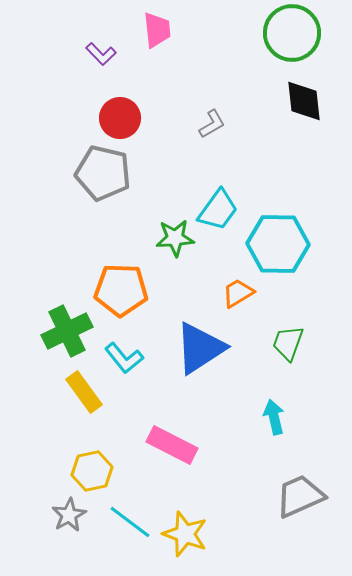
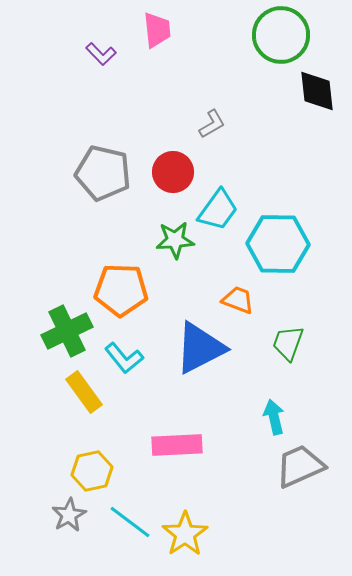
green circle: moved 11 px left, 2 px down
black diamond: moved 13 px right, 10 px up
red circle: moved 53 px right, 54 px down
green star: moved 2 px down
orange trapezoid: moved 7 px down; rotated 52 degrees clockwise
blue triangle: rotated 6 degrees clockwise
pink rectangle: moved 5 px right; rotated 30 degrees counterclockwise
gray trapezoid: moved 30 px up
yellow star: rotated 18 degrees clockwise
